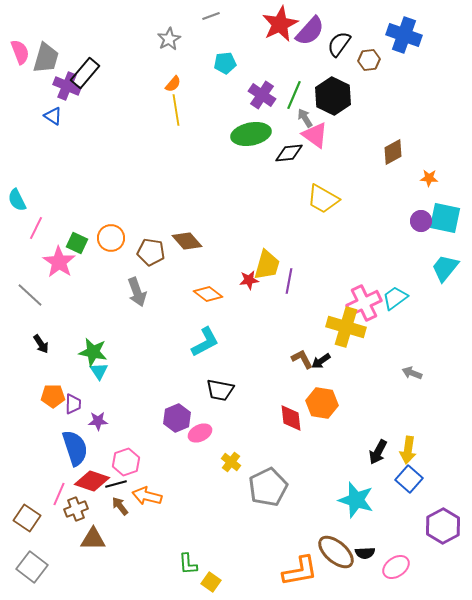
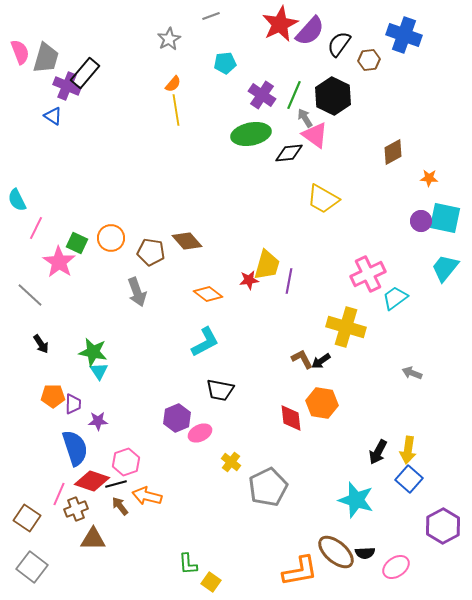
pink cross at (364, 303): moved 4 px right, 29 px up
